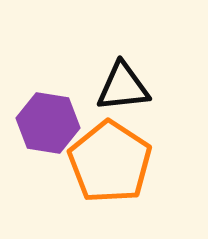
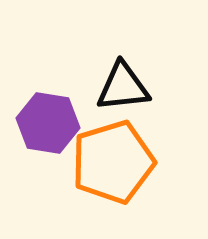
orange pentagon: moved 3 px right; rotated 22 degrees clockwise
